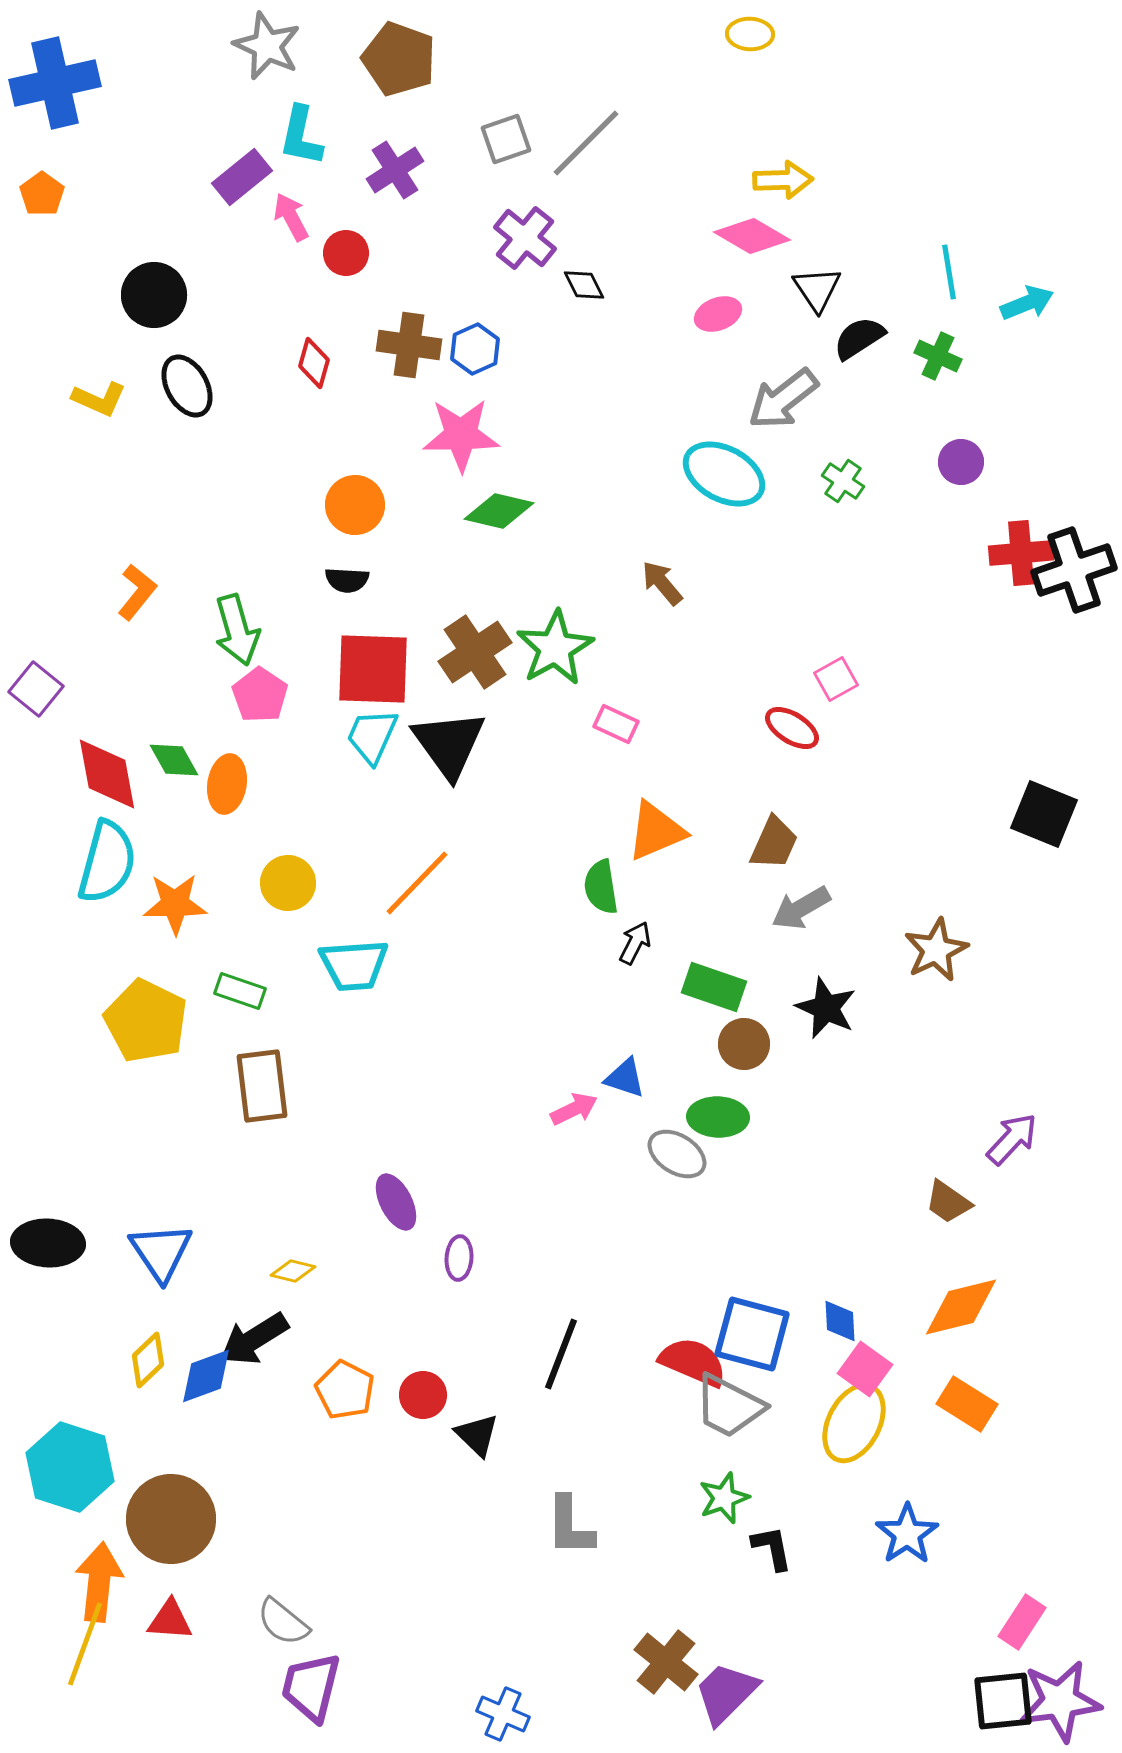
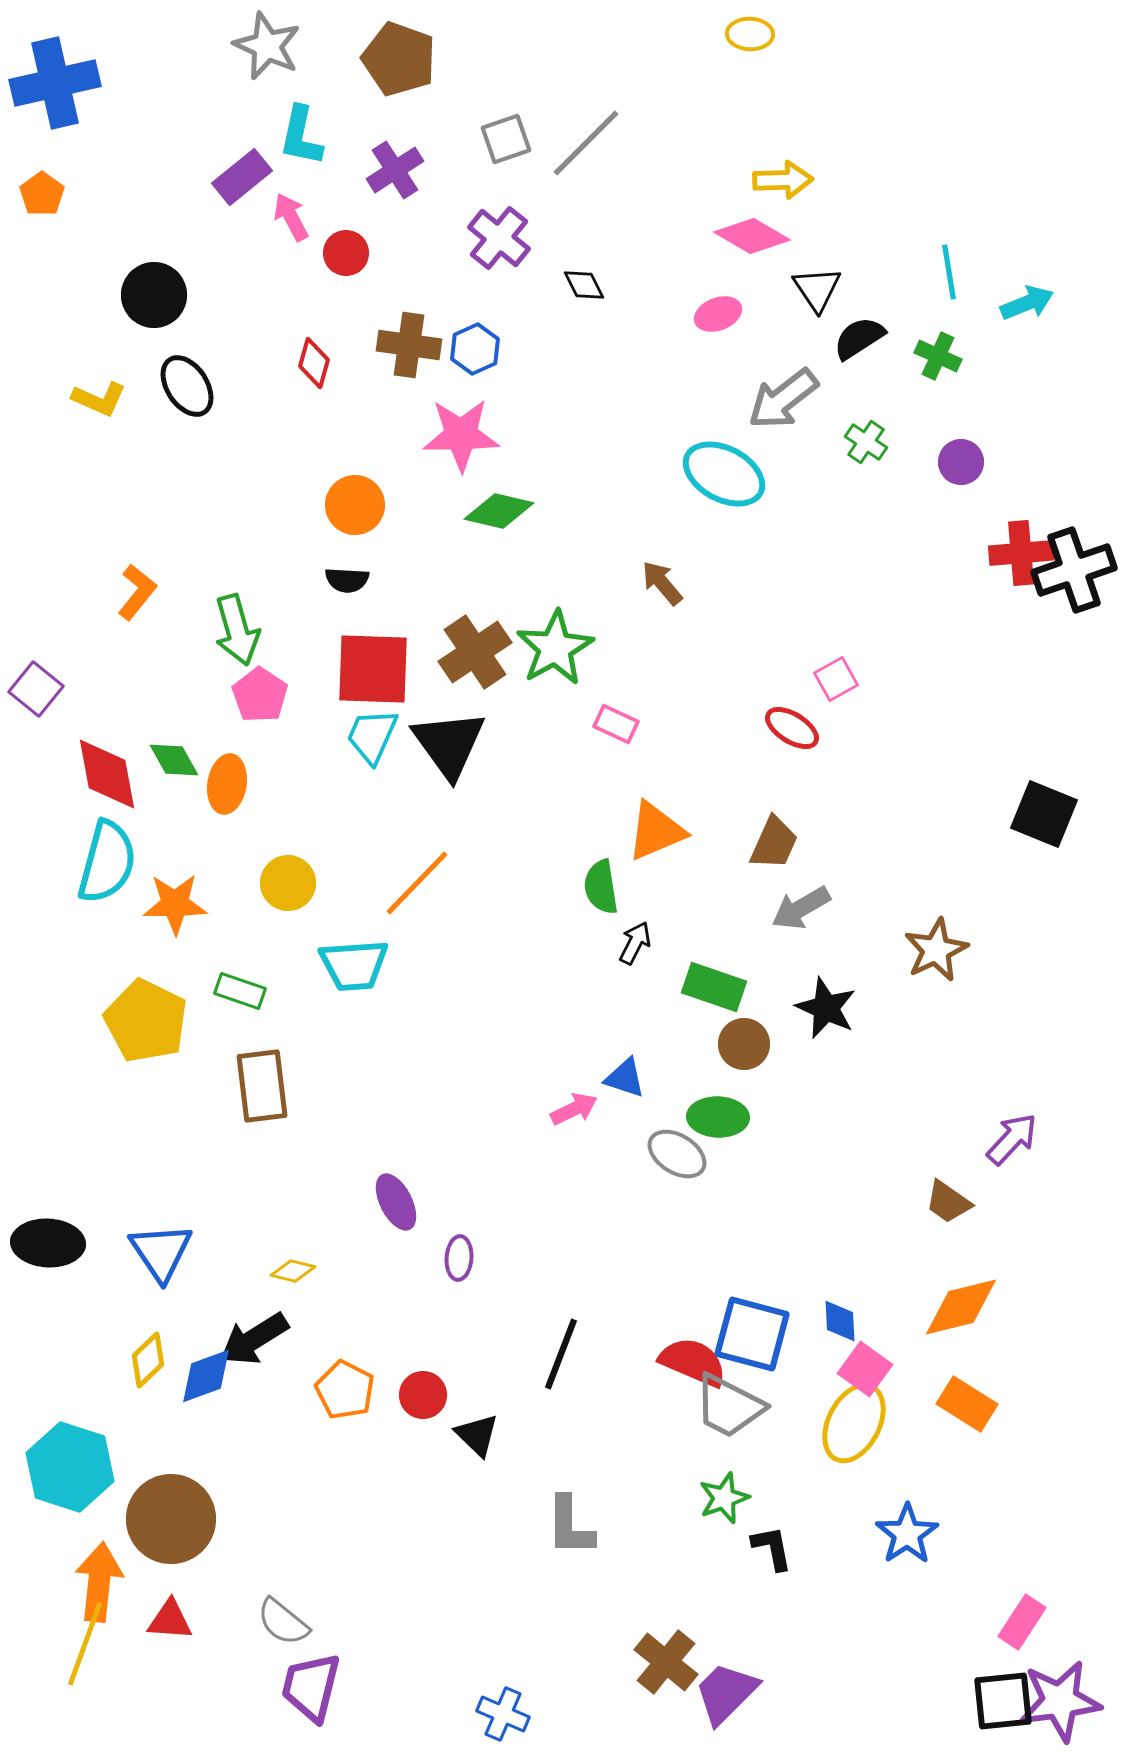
purple cross at (525, 238): moved 26 px left
black ellipse at (187, 386): rotated 4 degrees counterclockwise
green cross at (843, 481): moved 23 px right, 39 px up
